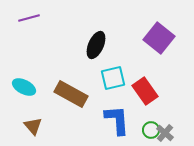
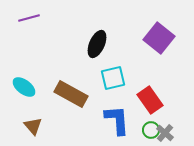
black ellipse: moved 1 px right, 1 px up
cyan ellipse: rotated 10 degrees clockwise
red rectangle: moved 5 px right, 9 px down
